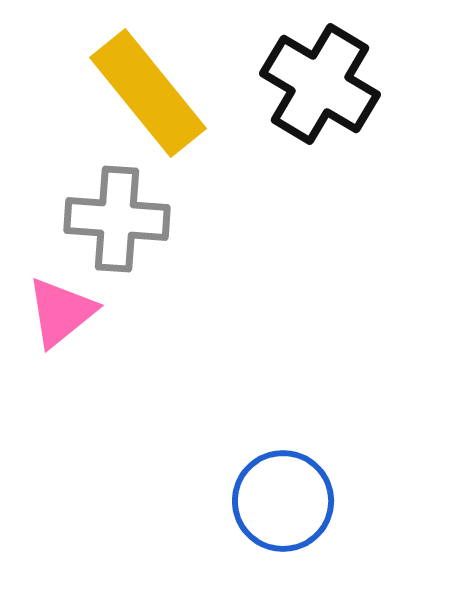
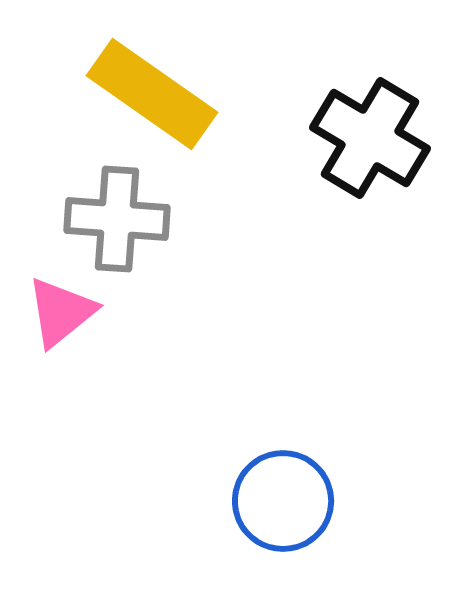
black cross: moved 50 px right, 54 px down
yellow rectangle: moved 4 px right, 1 px down; rotated 16 degrees counterclockwise
